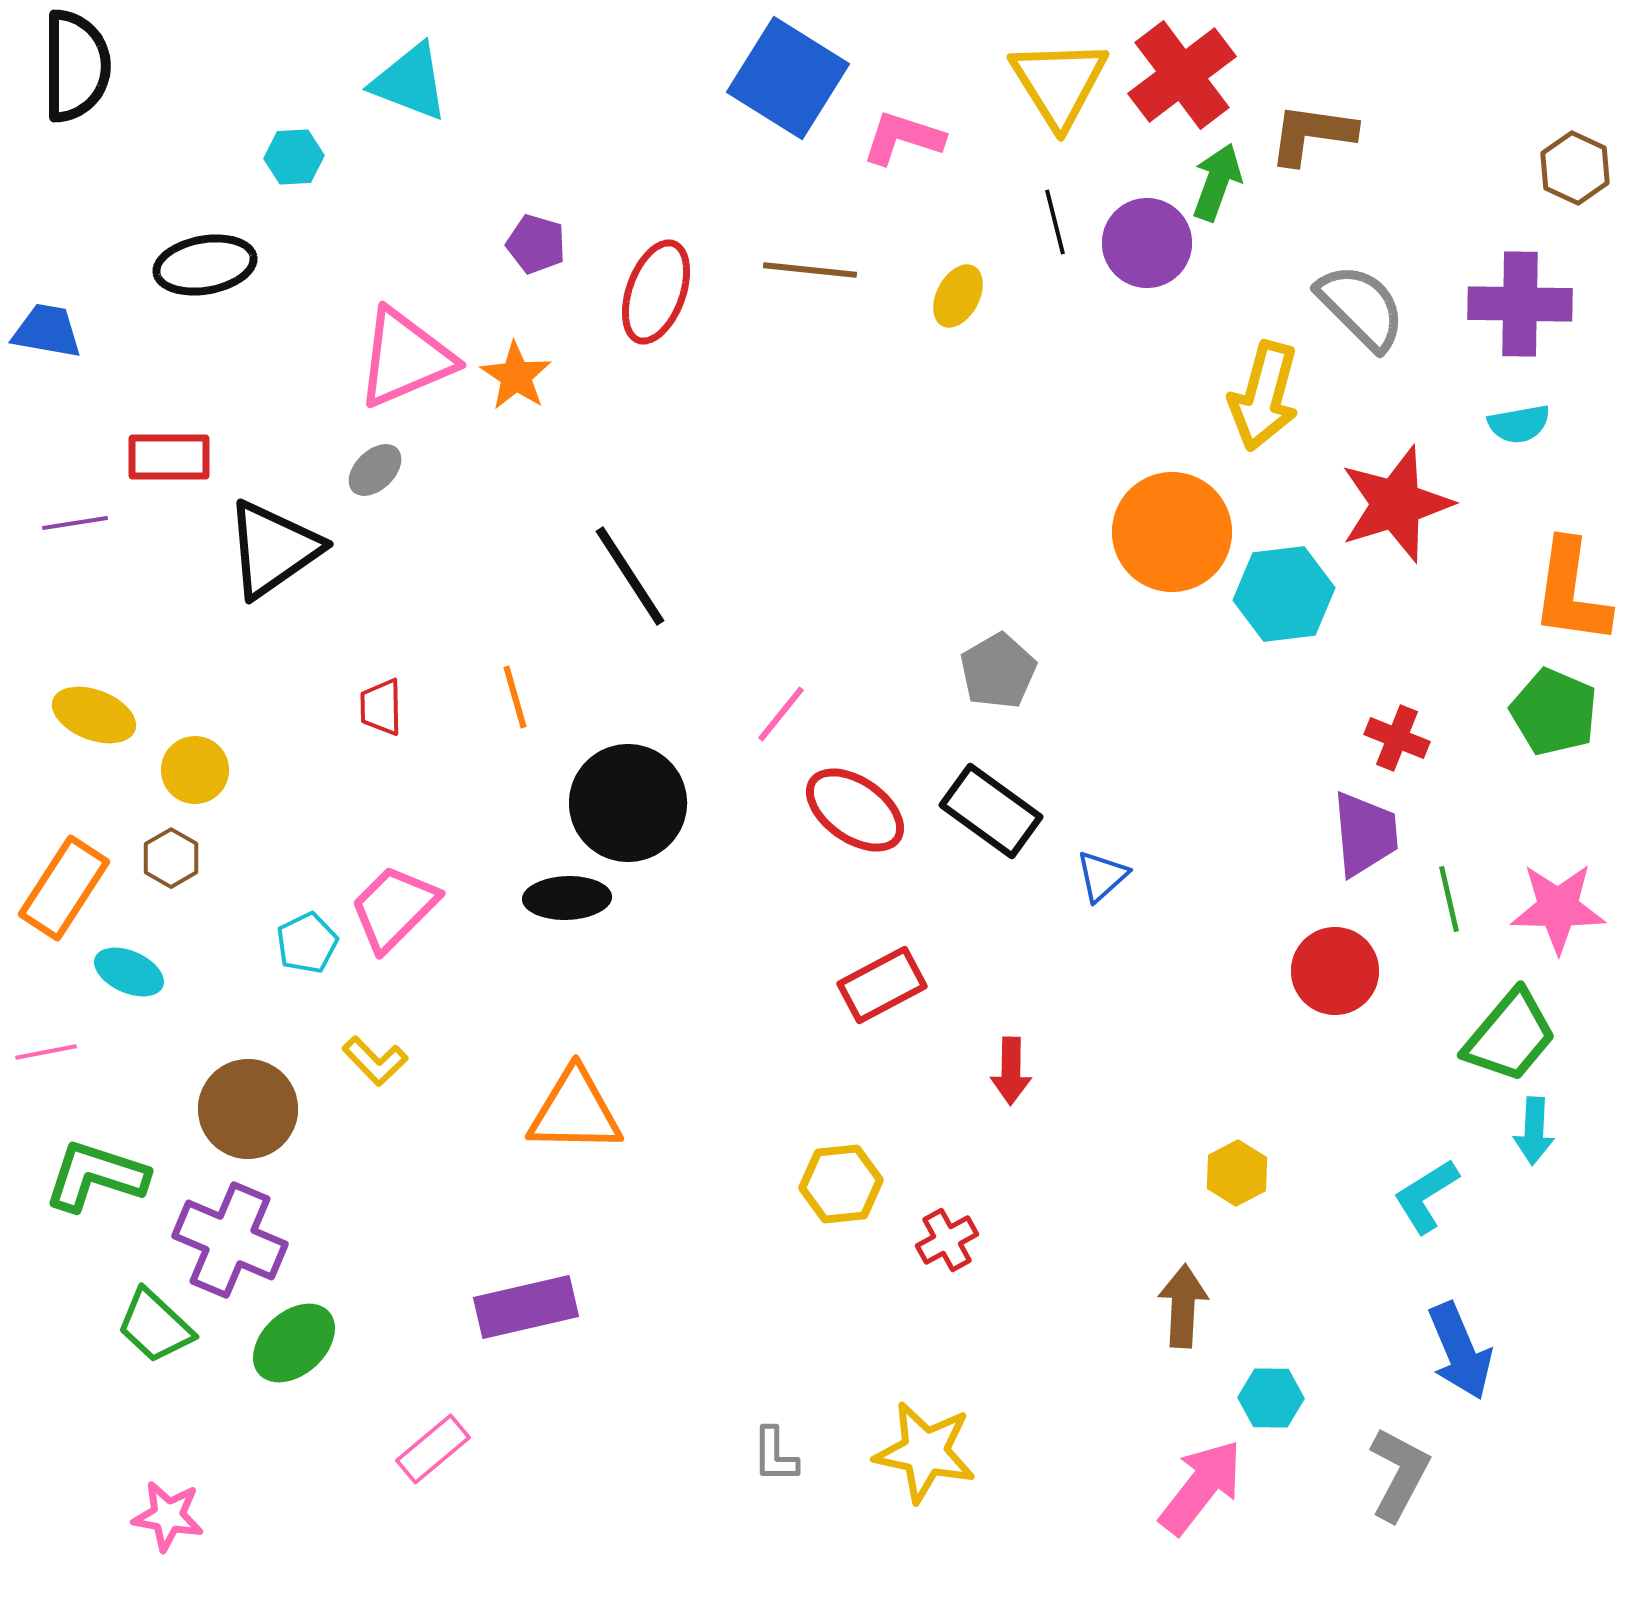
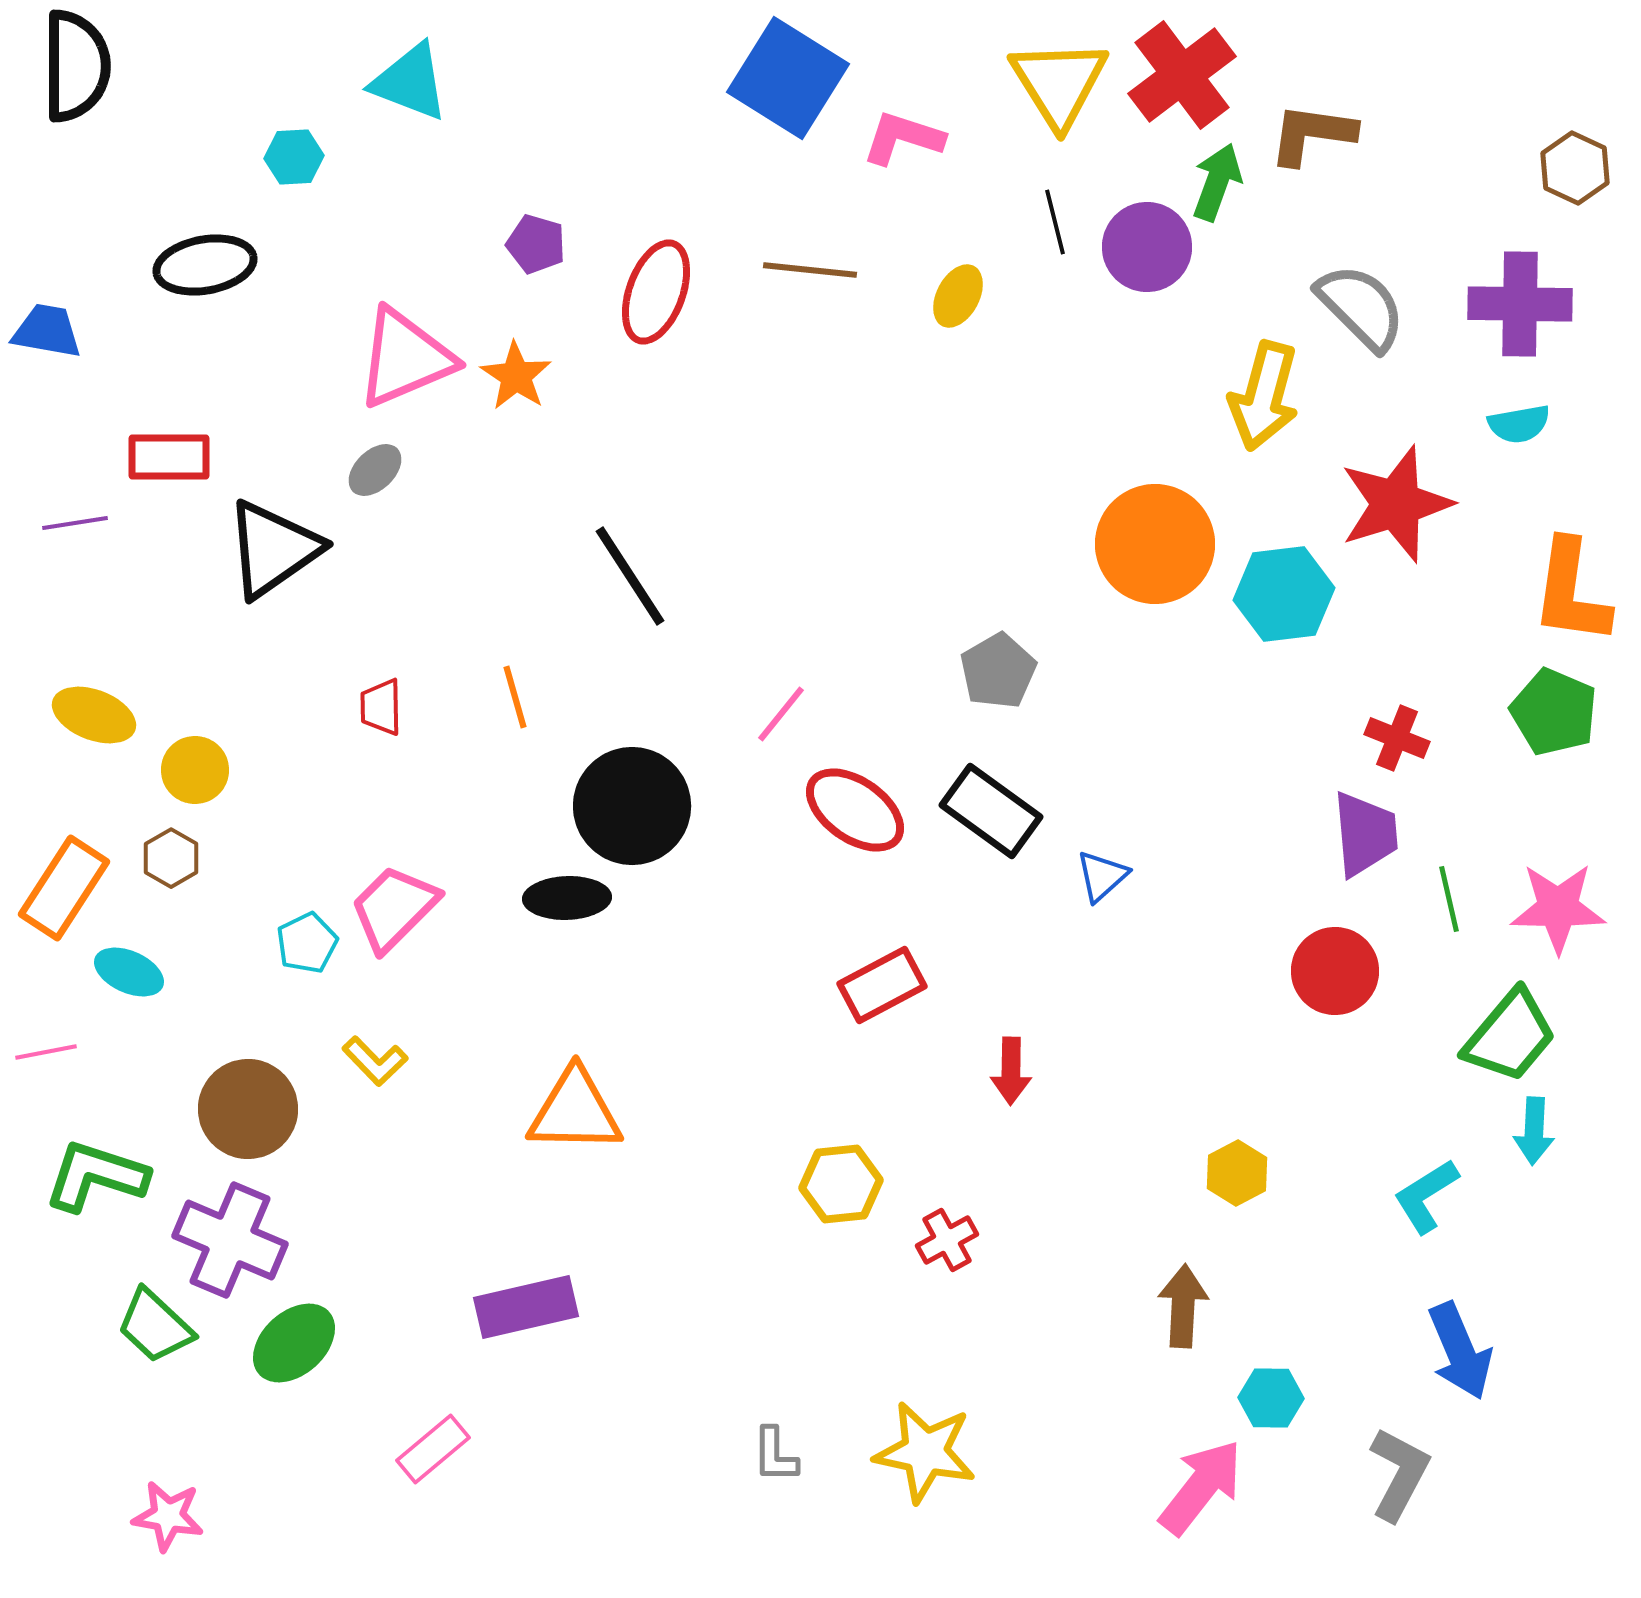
purple circle at (1147, 243): moved 4 px down
orange circle at (1172, 532): moved 17 px left, 12 px down
black circle at (628, 803): moved 4 px right, 3 px down
